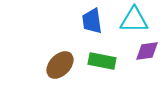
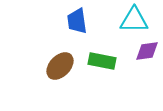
blue trapezoid: moved 15 px left
brown ellipse: moved 1 px down
